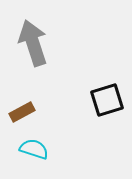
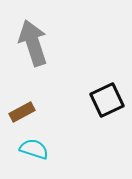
black square: rotated 8 degrees counterclockwise
